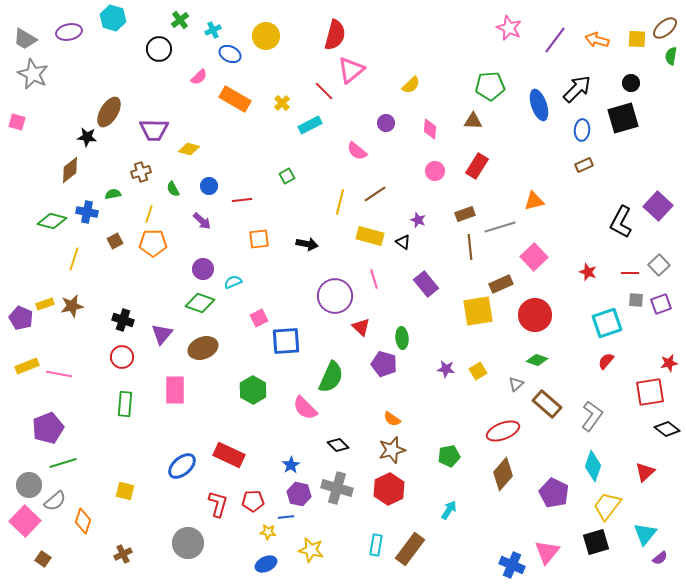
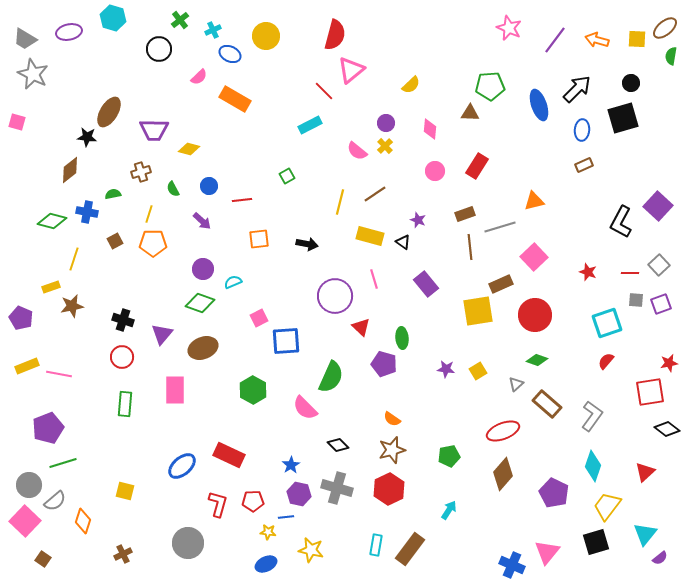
yellow cross at (282, 103): moved 103 px right, 43 px down
brown triangle at (473, 121): moved 3 px left, 8 px up
yellow rectangle at (45, 304): moved 6 px right, 17 px up
